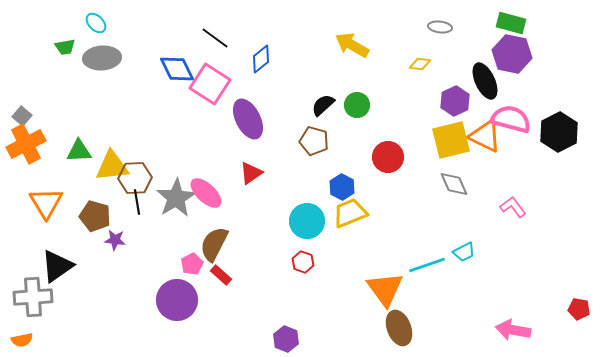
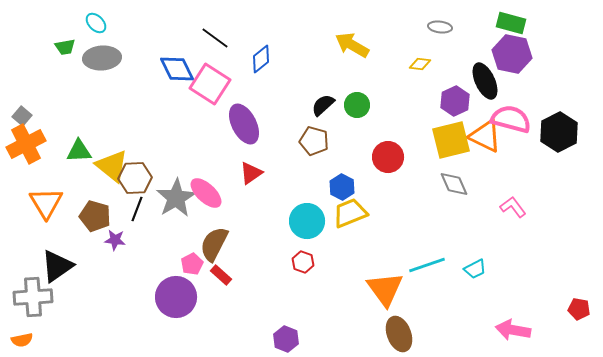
purple ellipse at (248, 119): moved 4 px left, 5 px down
yellow triangle at (112, 166): rotated 45 degrees clockwise
black line at (137, 202): moved 7 px down; rotated 30 degrees clockwise
cyan trapezoid at (464, 252): moved 11 px right, 17 px down
purple circle at (177, 300): moved 1 px left, 3 px up
brown ellipse at (399, 328): moved 6 px down
